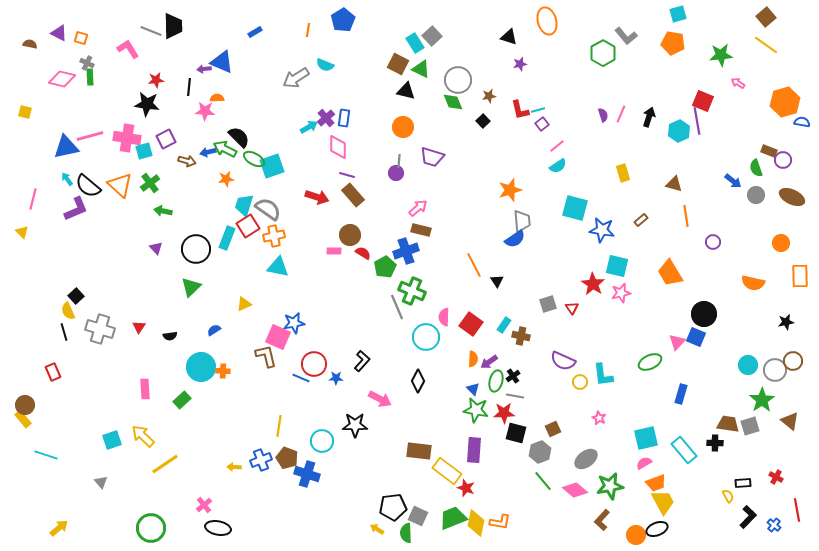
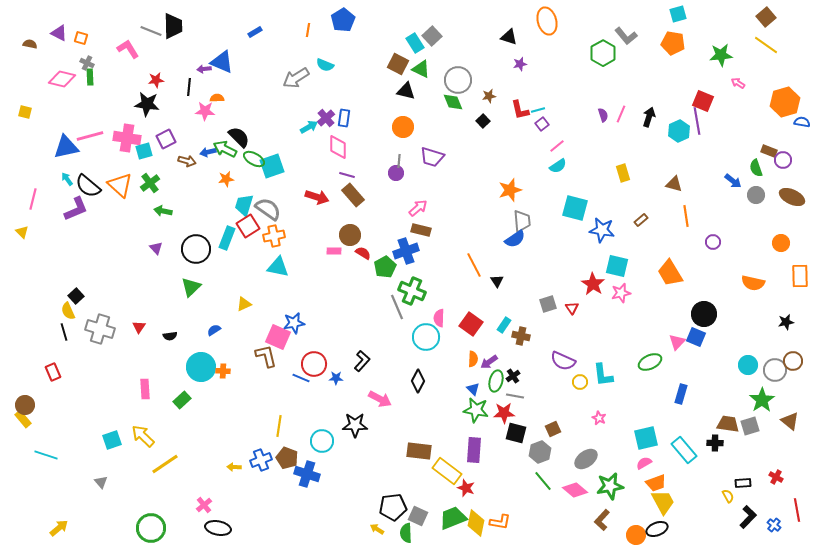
pink semicircle at (444, 317): moved 5 px left, 1 px down
